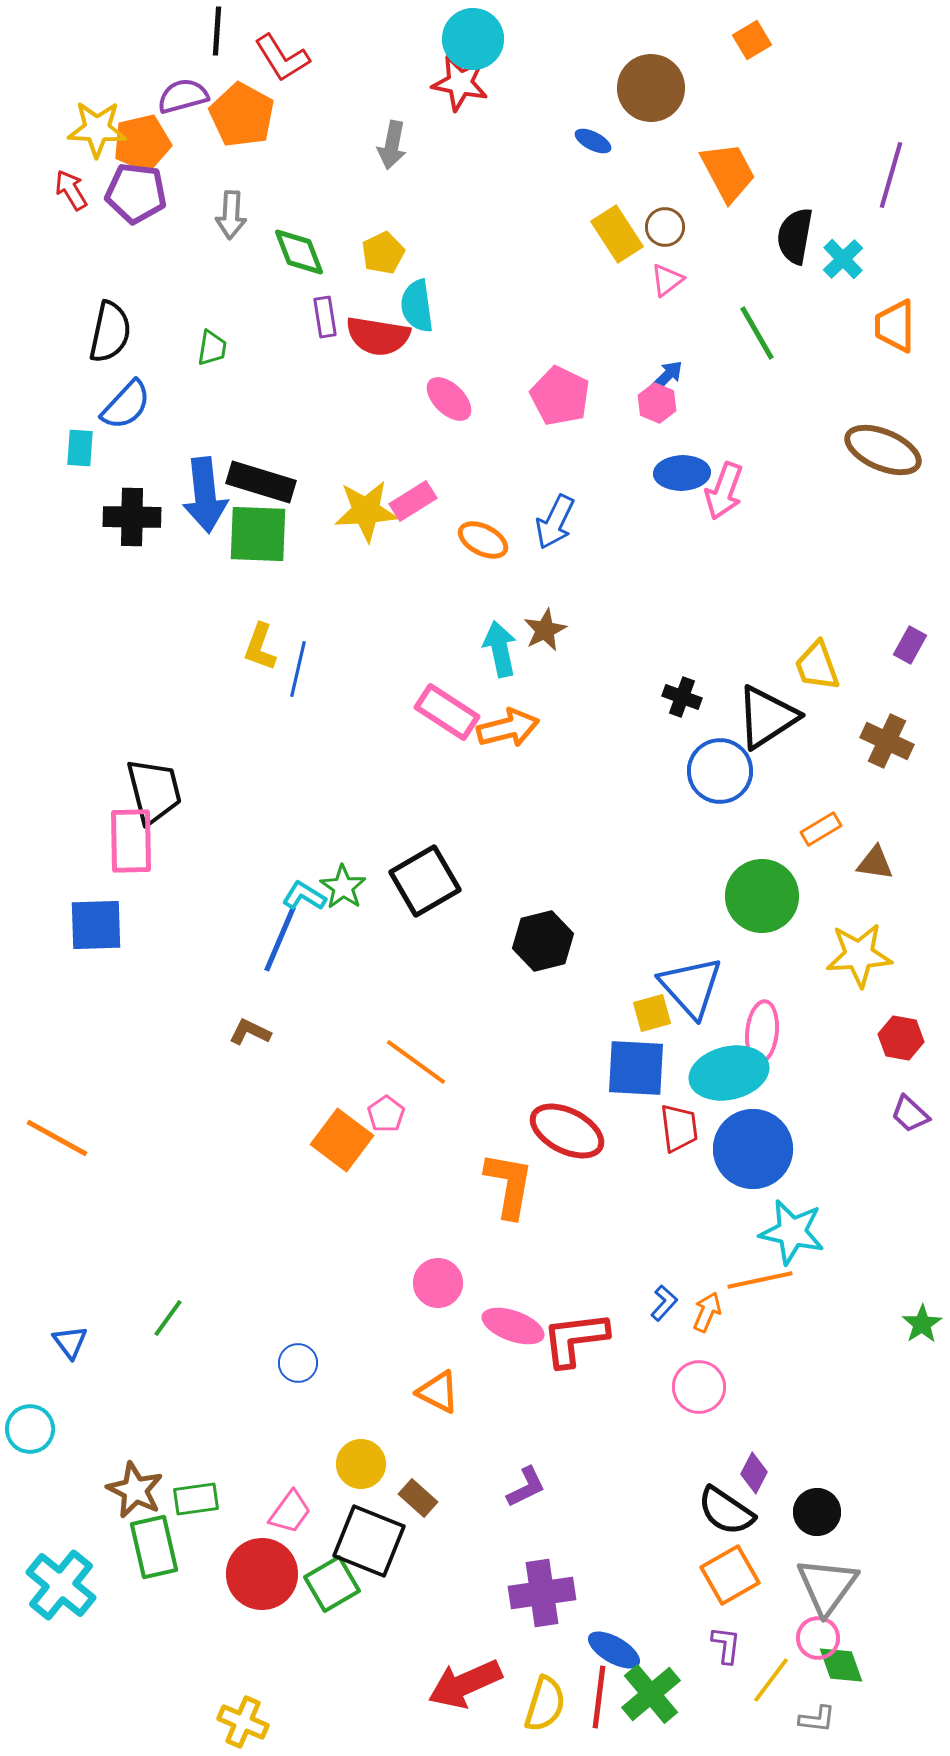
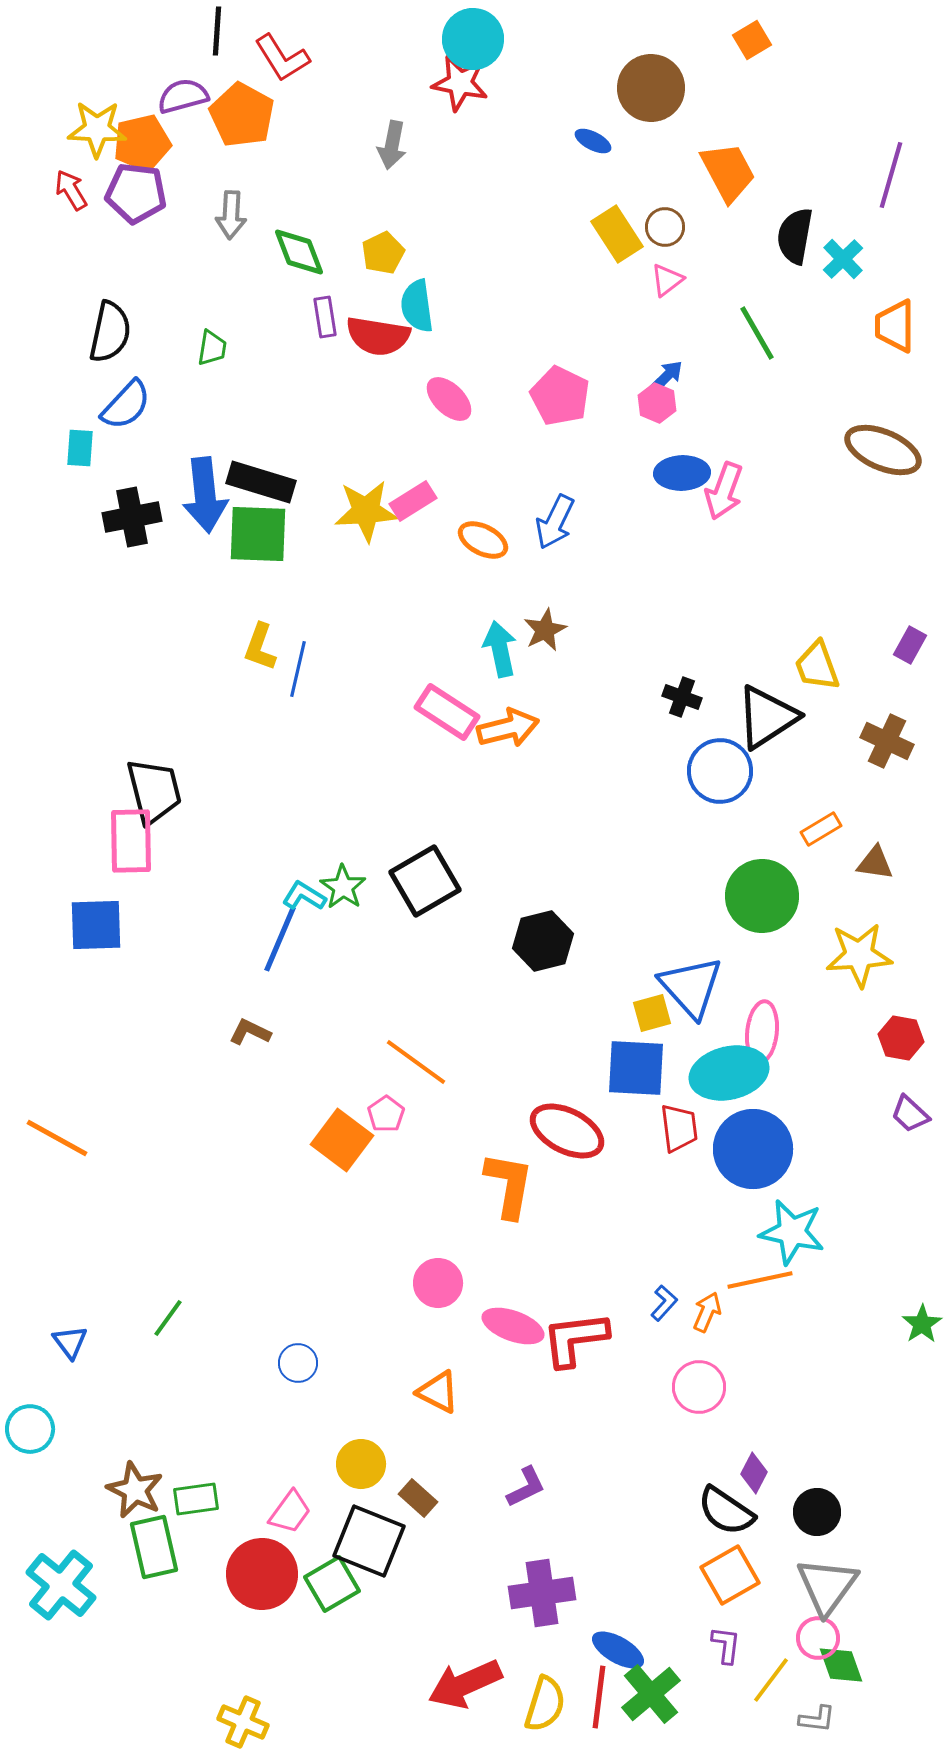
black cross at (132, 517): rotated 12 degrees counterclockwise
blue ellipse at (614, 1650): moved 4 px right
